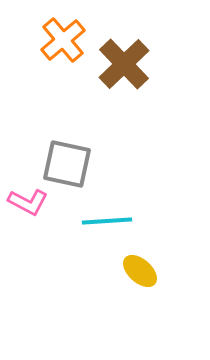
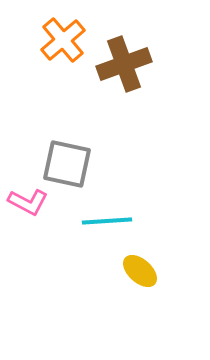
brown cross: rotated 24 degrees clockwise
